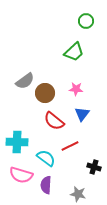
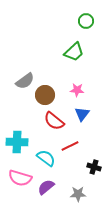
pink star: moved 1 px right, 1 px down
brown circle: moved 2 px down
pink semicircle: moved 1 px left, 3 px down
purple semicircle: moved 2 px down; rotated 48 degrees clockwise
gray star: rotated 14 degrees counterclockwise
